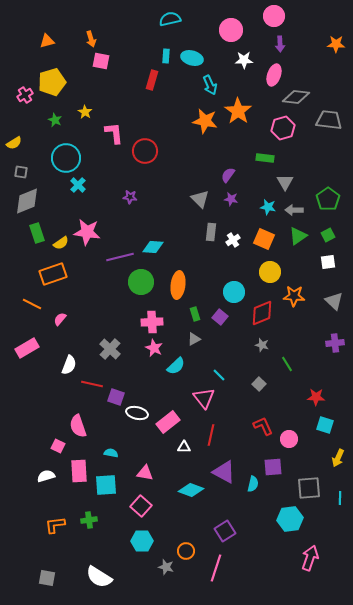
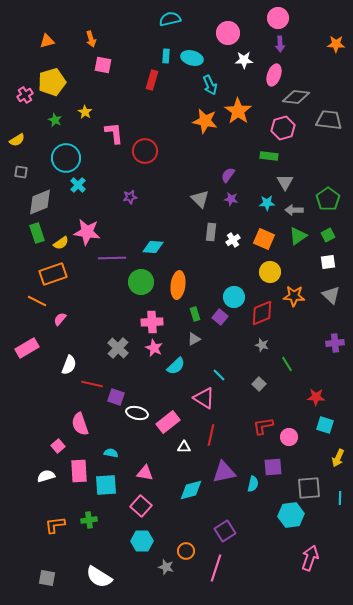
pink circle at (274, 16): moved 4 px right, 2 px down
pink circle at (231, 30): moved 3 px left, 3 px down
pink square at (101, 61): moved 2 px right, 4 px down
yellow semicircle at (14, 143): moved 3 px right, 3 px up
green rectangle at (265, 158): moved 4 px right, 2 px up
purple star at (130, 197): rotated 16 degrees counterclockwise
gray diamond at (27, 201): moved 13 px right, 1 px down
cyan star at (268, 207): moved 1 px left, 4 px up; rotated 14 degrees counterclockwise
purple line at (120, 257): moved 8 px left, 1 px down; rotated 12 degrees clockwise
cyan circle at (234, 292): moved 5 px down
gray triangle at (334, 301): moved 3 px left, 6 px up
orange line at (32, 304): moved 5 px right, 3 px up
gray cross at (110, 349): moved 8 px right, 1 px up
pink triangle at (204, 398): rotated 20 degrees counterclockwise
pink semicircle at (78, 426): moved 2 px right, 2 px up
red L-shape at (263, 426): rotated 75 degrees counterclockwise
pink circle at (289, 439): moved 2 px up
pink square at (58, 446): rotated 24 degrees clockwise
purple triangle at (224, 472): rotated 40 degrees counterclockwise
cyan diamond at (191, 490): rotated 35 degrees counterclockwise
cyan hexagon at (290, 519): moved 1 px right, 4 px up
